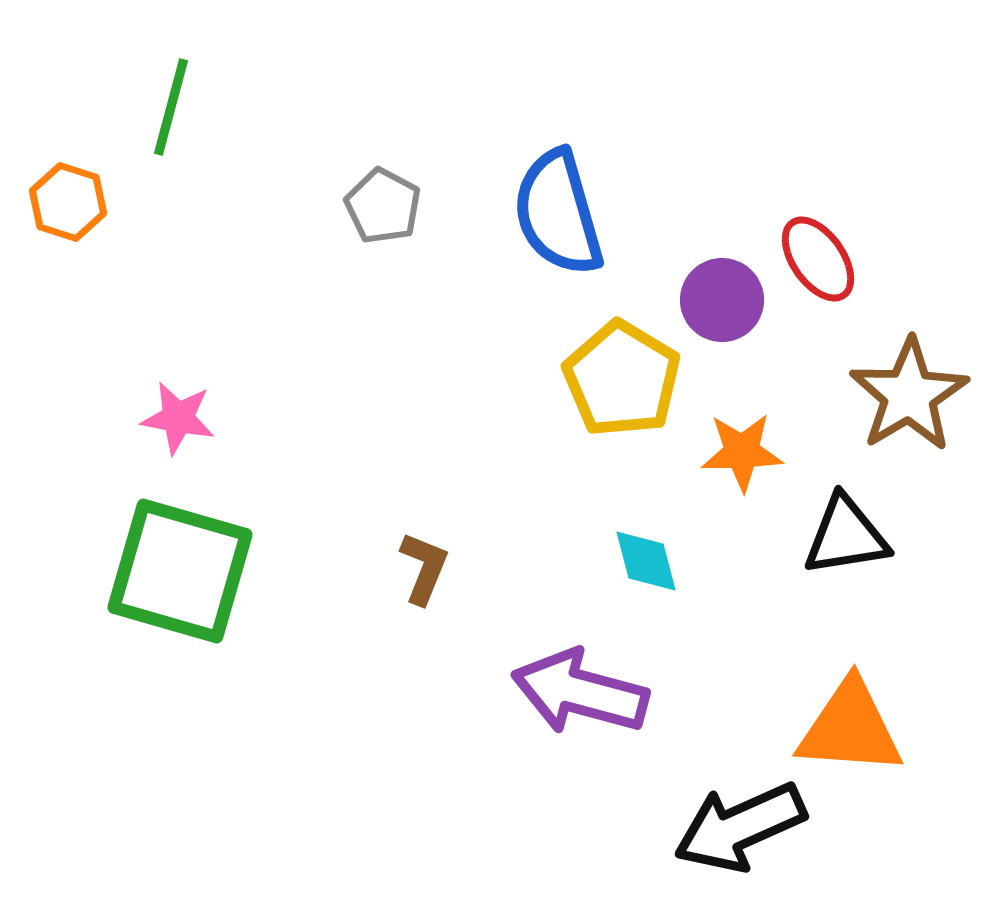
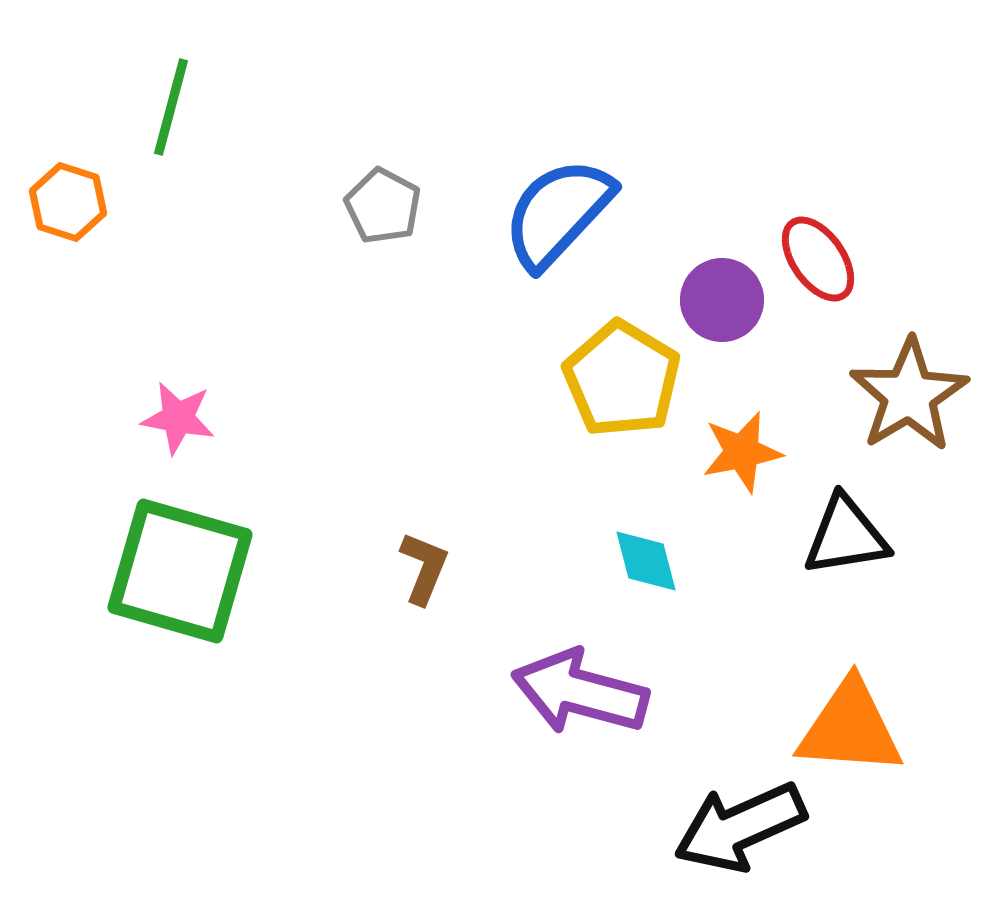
blue semicircle: rotated 59 degrees clockwise
orange star: rotated 10 degrees counterclockwise
